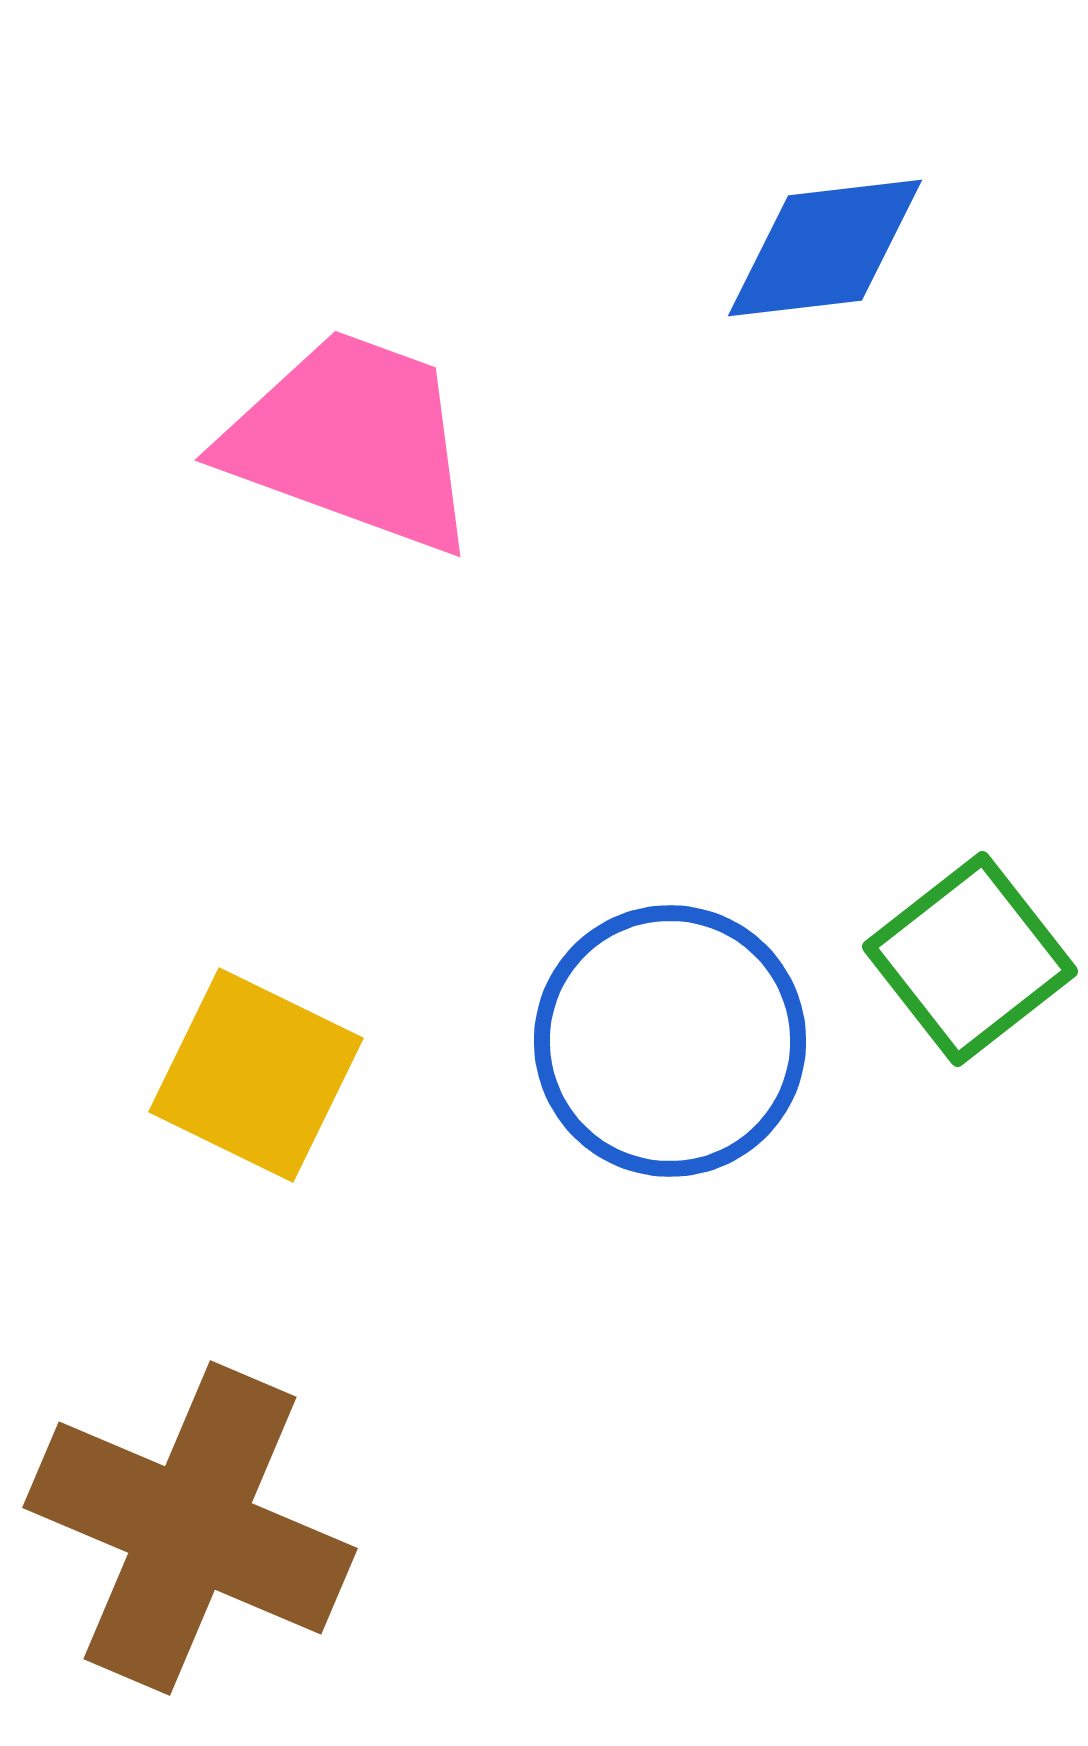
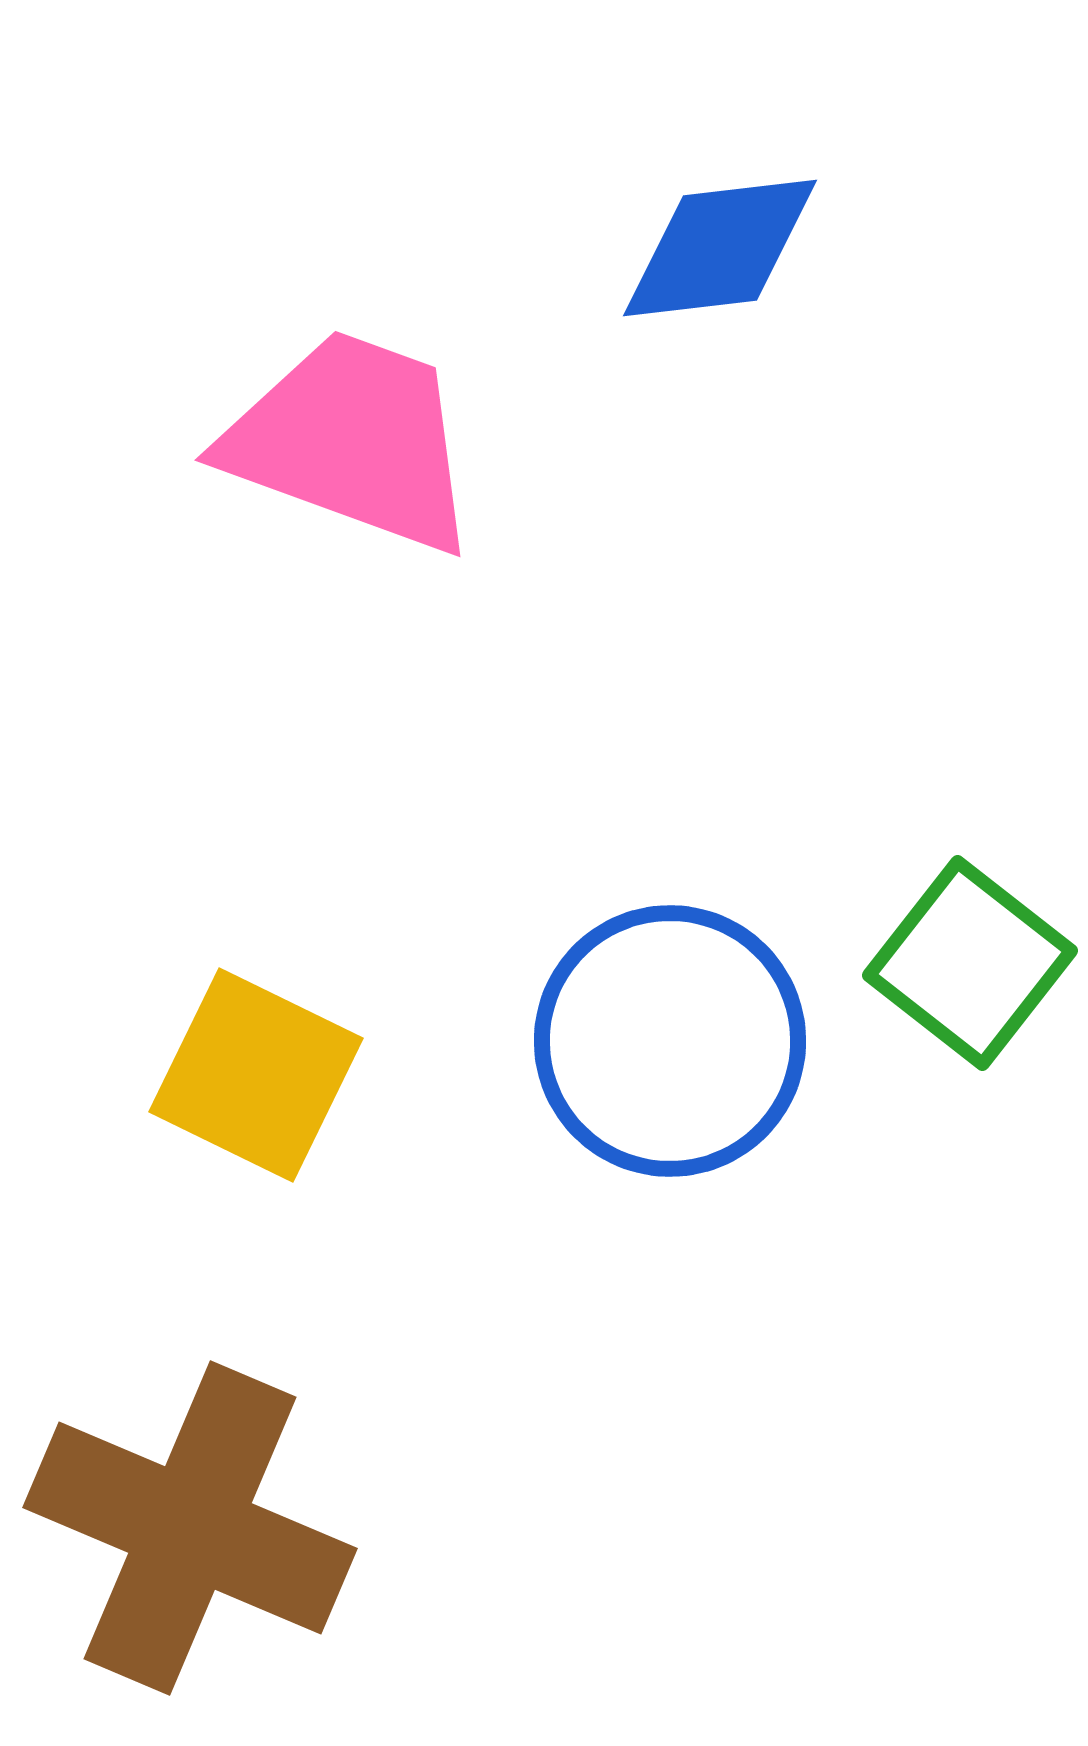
blue diamond: moved 105 px left
green square: moved 4 px down; rotated 14 degrees counterclockwise
